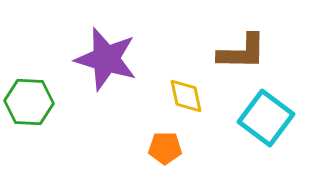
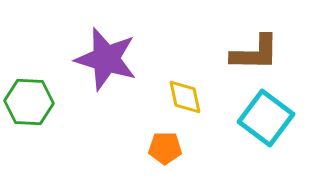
brown L-shape: moved 13 px right, 1 px down
yellow diamond: moved 1 px left, 1 px down
